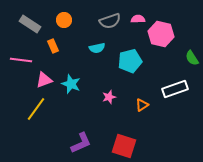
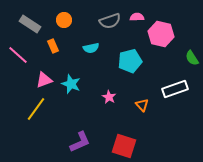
pink semicircle: moved 1 px left, 2 px up
cyan semicircle: moved 6 px left
pink line: moved 3 px left, 5 px up; rotated 35 degrees clockwise
pink star: rotated 24 degrees counterclockwise
orange triangle: rotated 40 degrees counterclockwise
purple L-shape: moved 1 px left, 1 px up
